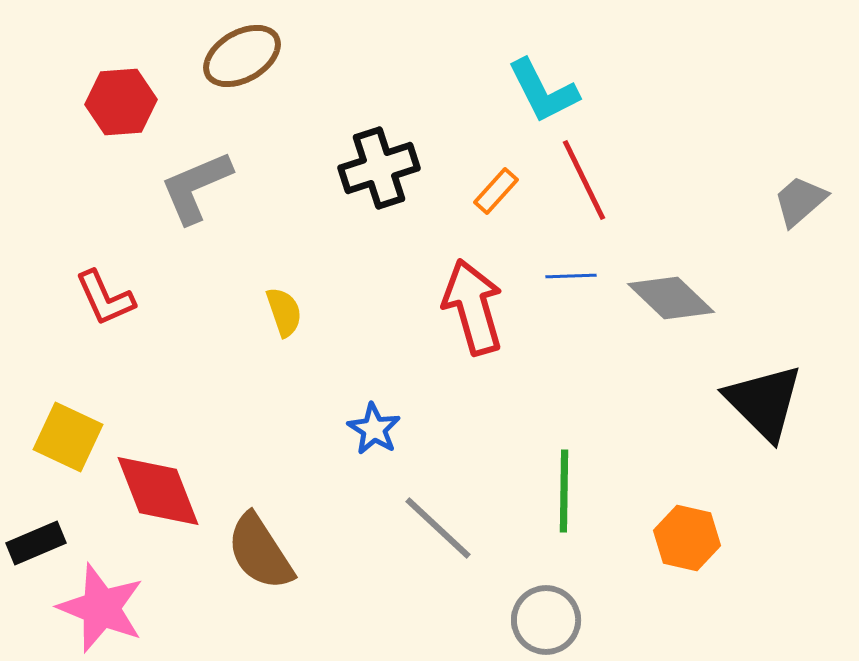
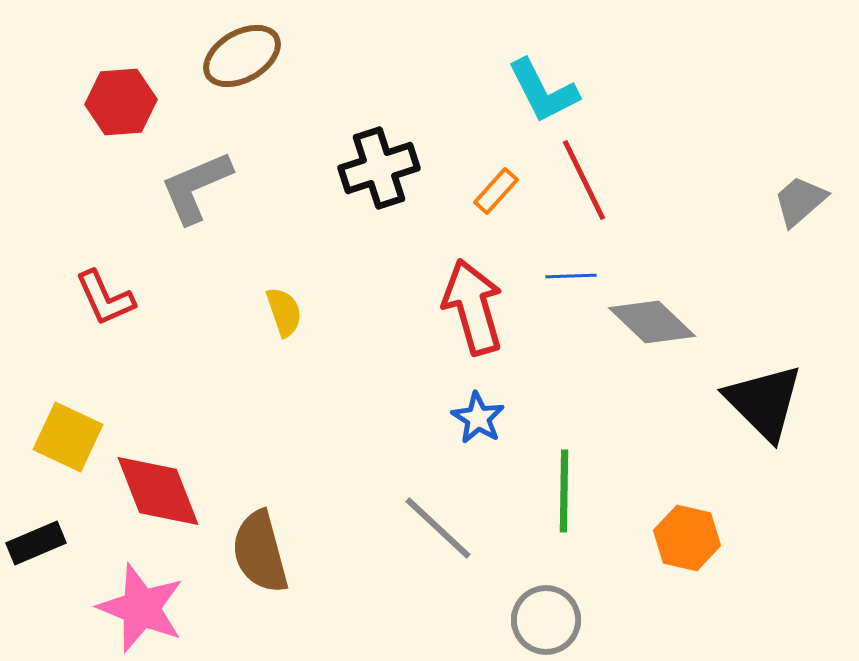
gray diamond: moved 19 px left, 24 px down
blue star: moved 104 px right, 11 px up
brown semicircle: rotated 18 degrees clockwise
pink star: moved 40 px right
